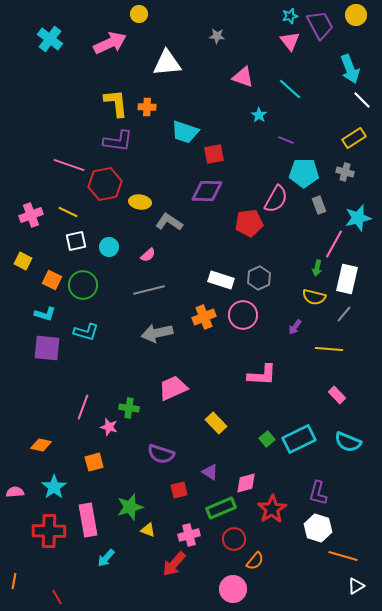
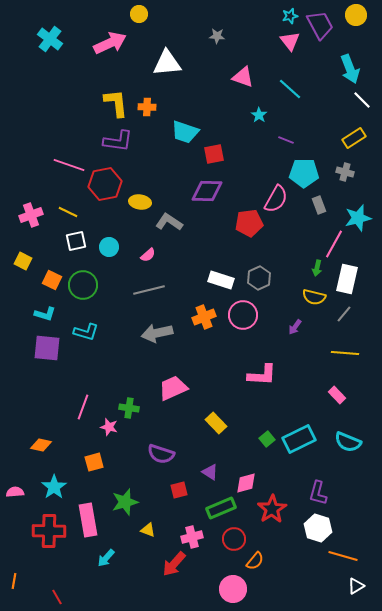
yellow line at (329, 349): moved 16 px right, 4 px down
green star at (130, 507): moved 5 px left, 5 px up
pink cross at (189, 535): moved 3 px right, 2 px down
